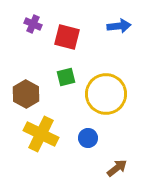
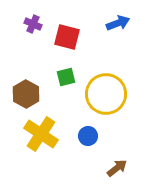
blue arrow: moved 1 px left, 3 px up; rotated 15 degrees counterclockwise
yellow cross: rotated 8 degrees clockwise
blue circle: moved 2 px up
